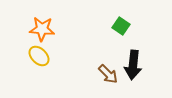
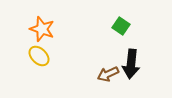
orange star: rotated 15 degrees clockwise
black arrow: moved 2 px left, 1 px up
brown arrow: rotated 110 degrees clockwise
